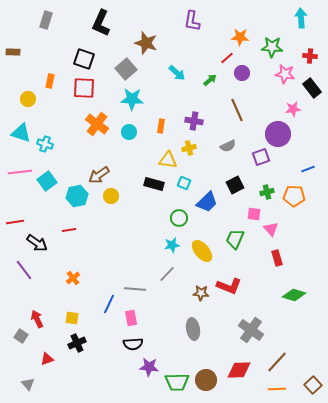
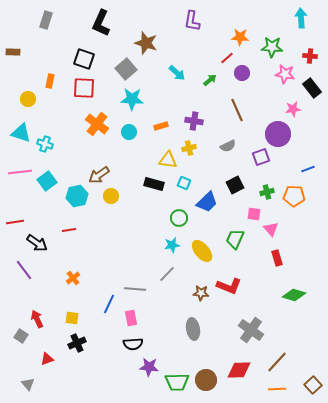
orange rectangle at (161, 126): rotated 64 degrees clockwise
